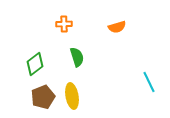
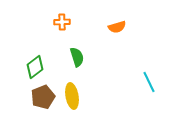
orange cross: moved 2 px left, 2 px up
green diamond: moved 3 px down
